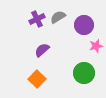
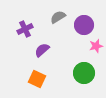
purple cross: moved 12 px left, 10 px down
orange square: rotated 18 degrees counterclockwise
